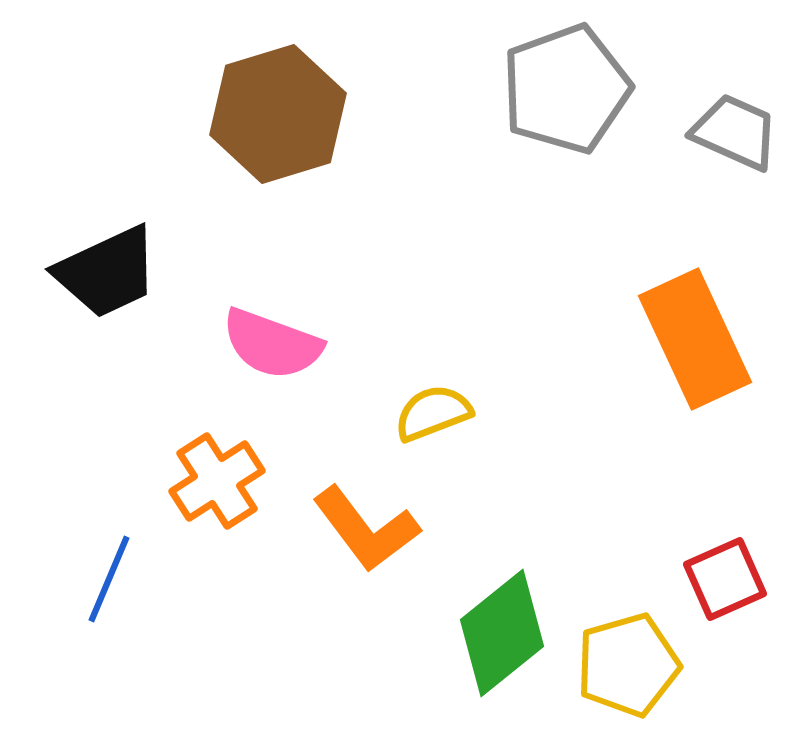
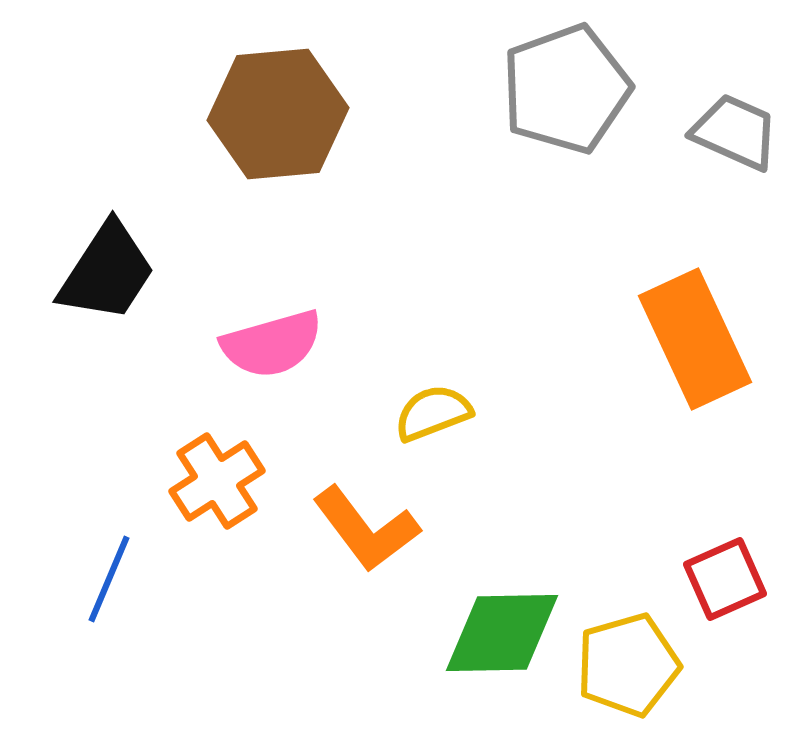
brown hexagon: rotated 12 degrees clockwise
black trapezoid: rotated 32 degrees counterclockwise
pink semicircle: rotated 36 degrees counterclockwise
green diamond: rotated 38 degrees clockwise
